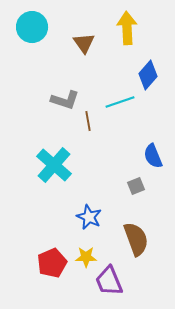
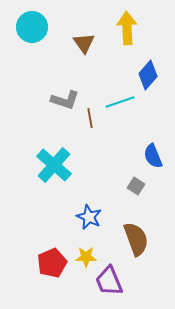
brown line: moved 2 px right, 3 px up
gray square: rotated 36 degrees counterclockwise
